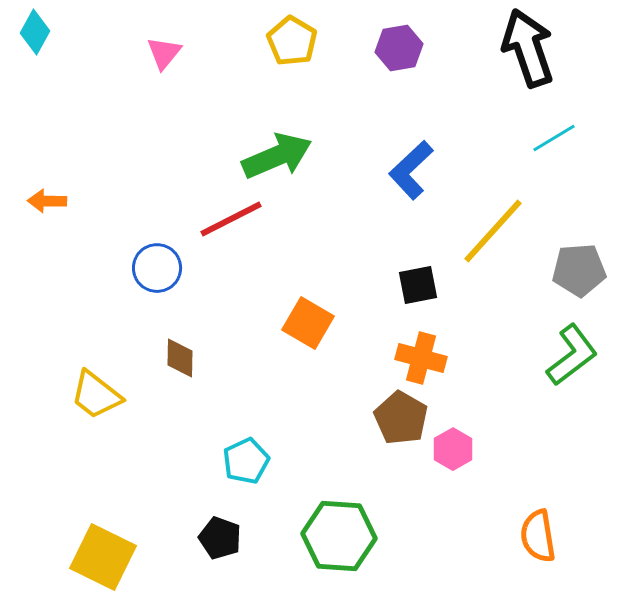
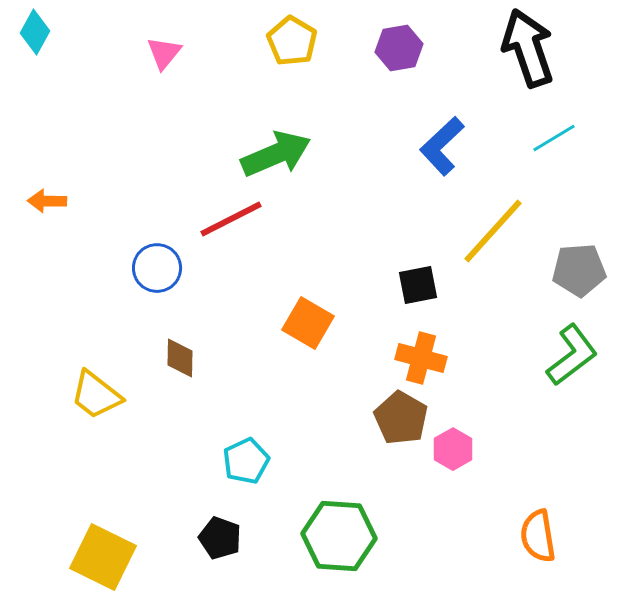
green arrow: moved 1 px left, 2 px up
blue L-shape: moved 31 px right, 24 px up
